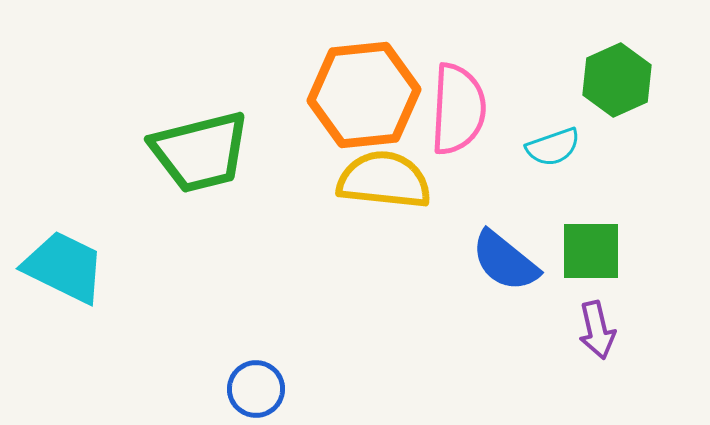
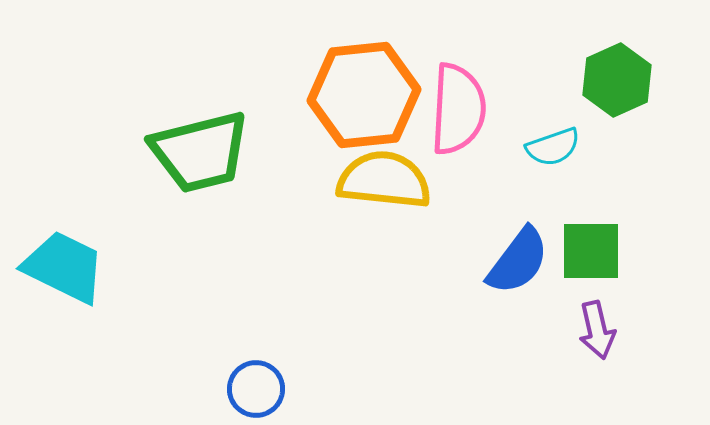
blue semicircle: moved 13 px right; rotated 92 degrees counterclockwise
